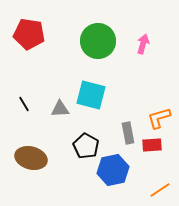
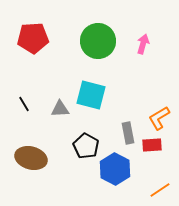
red pentagon: moved 4 px right, 4 px down; rotated 12 degrees counterclockwise
orange L-shape: rotated 15 degrees counterclockwise
blue hexagon: moved 2 px right, 1 px up; rotated 20 degrees counterclockwise
